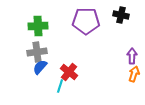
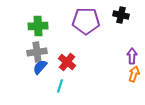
red cross: moved 2 px left, 10 px up
